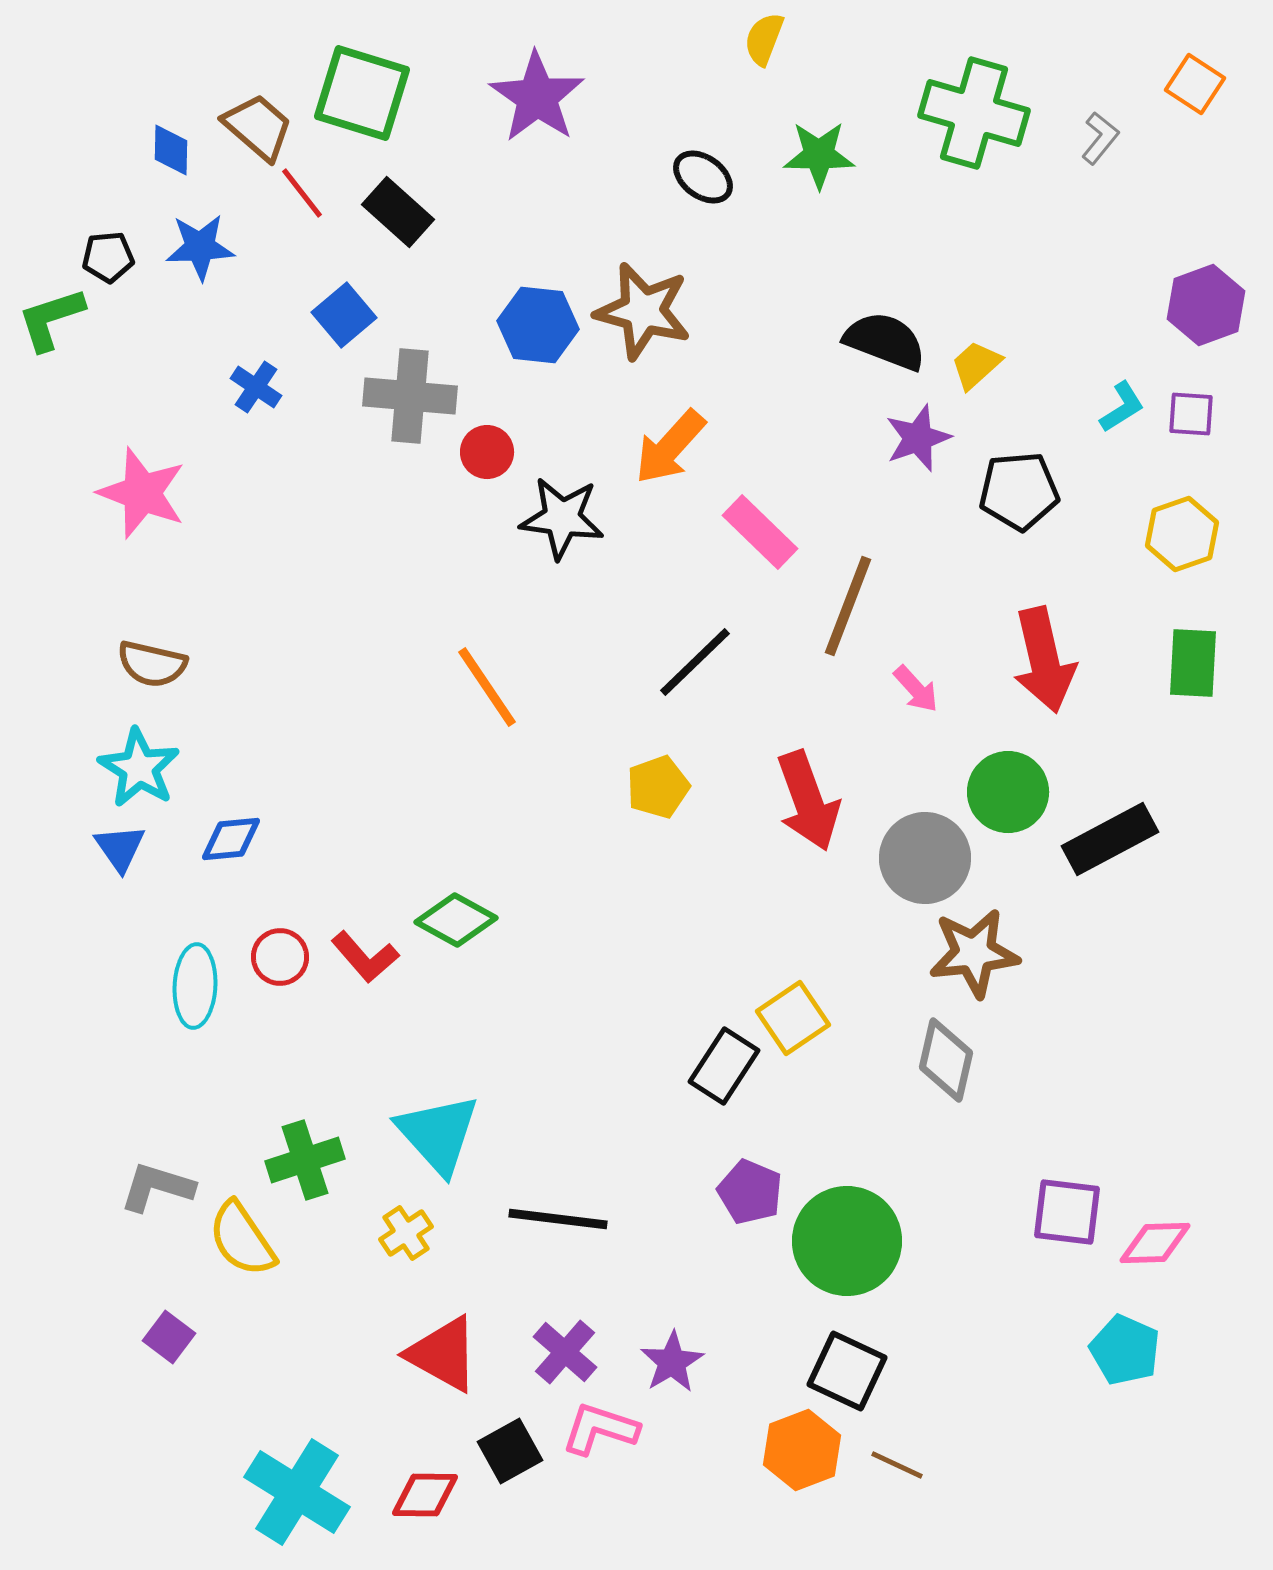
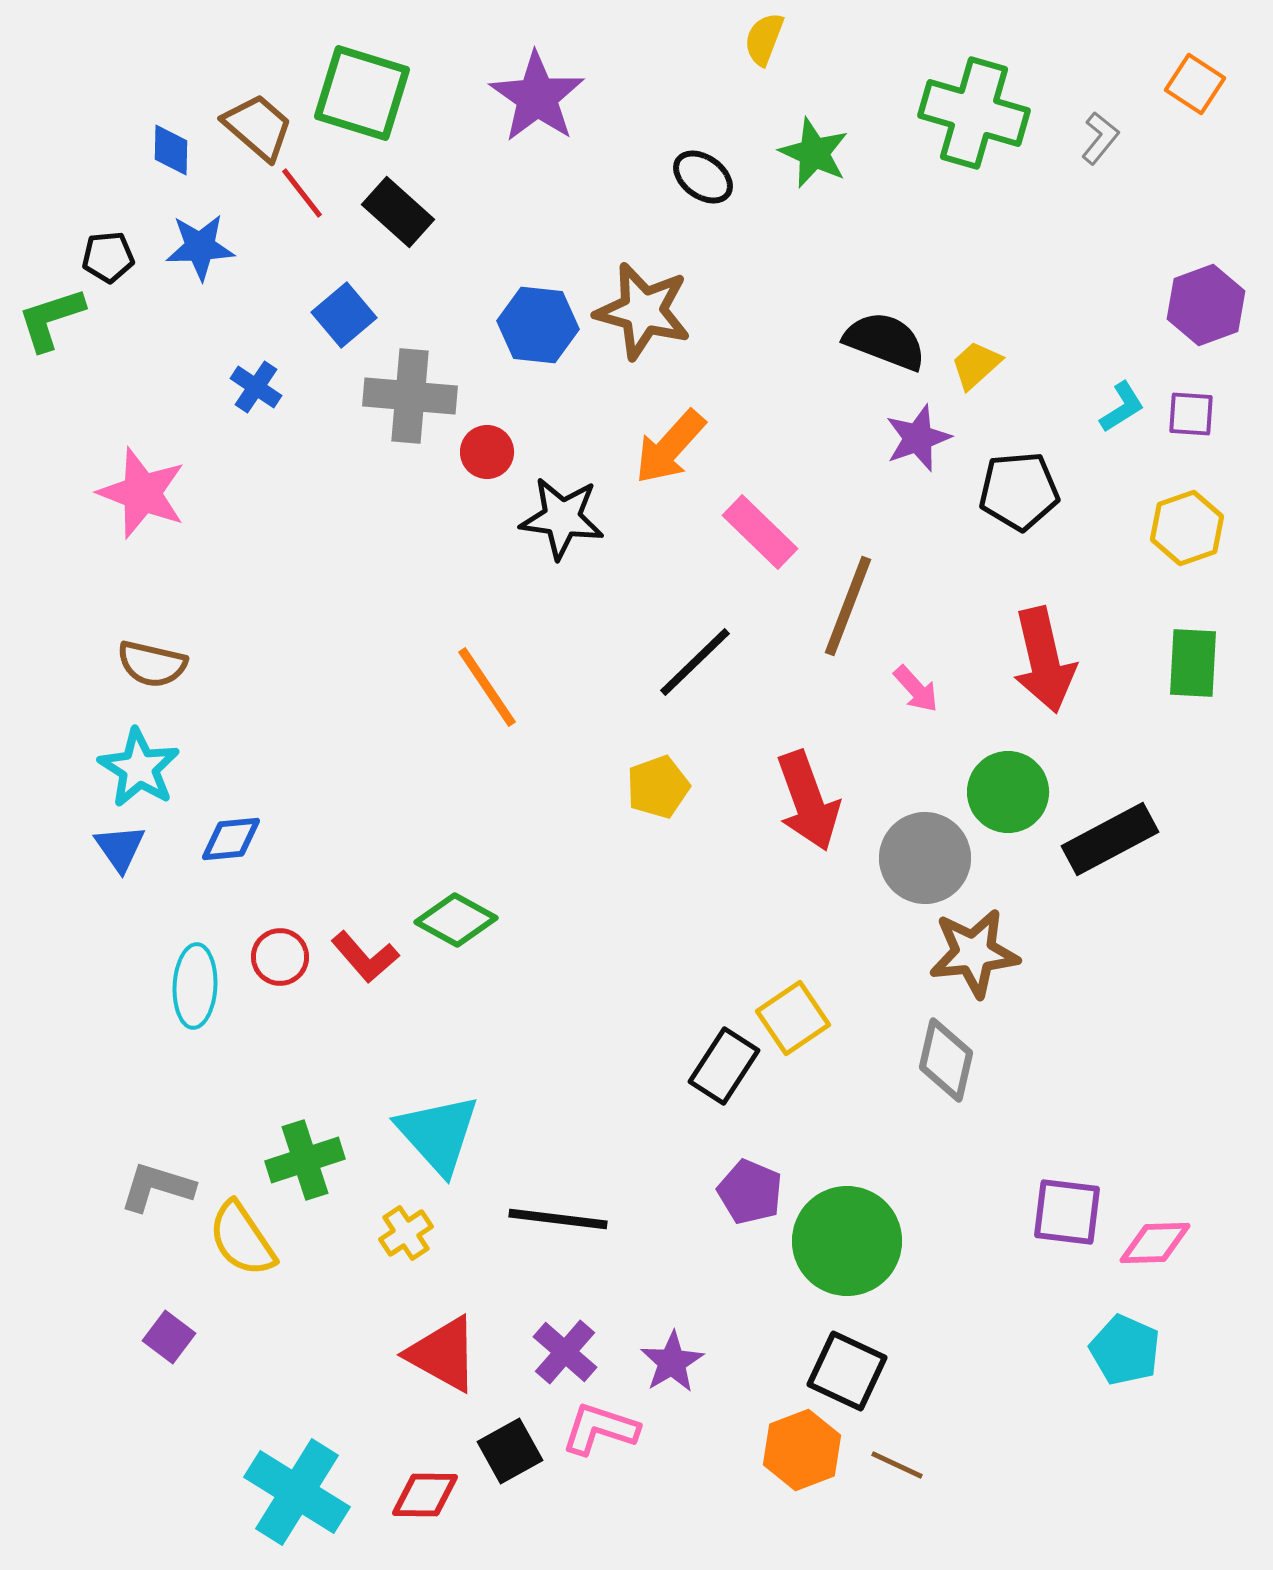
green star at (819, 155): moved 5 px left, 2 px up; rotated 24 degrees clockwise
yellow hexagon at (1182, 534): moved 5 px right, 6 px up
